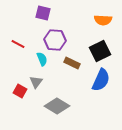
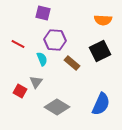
brown rectangle: rotated 14 degrees clockwise
blue semicircle: moved 24 px down
gray diamond: moved 1 px down
